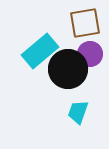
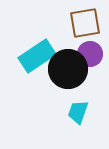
cyan rectangle: moved 3 px left, 5 px down; rotated 6 degrees clockwise
